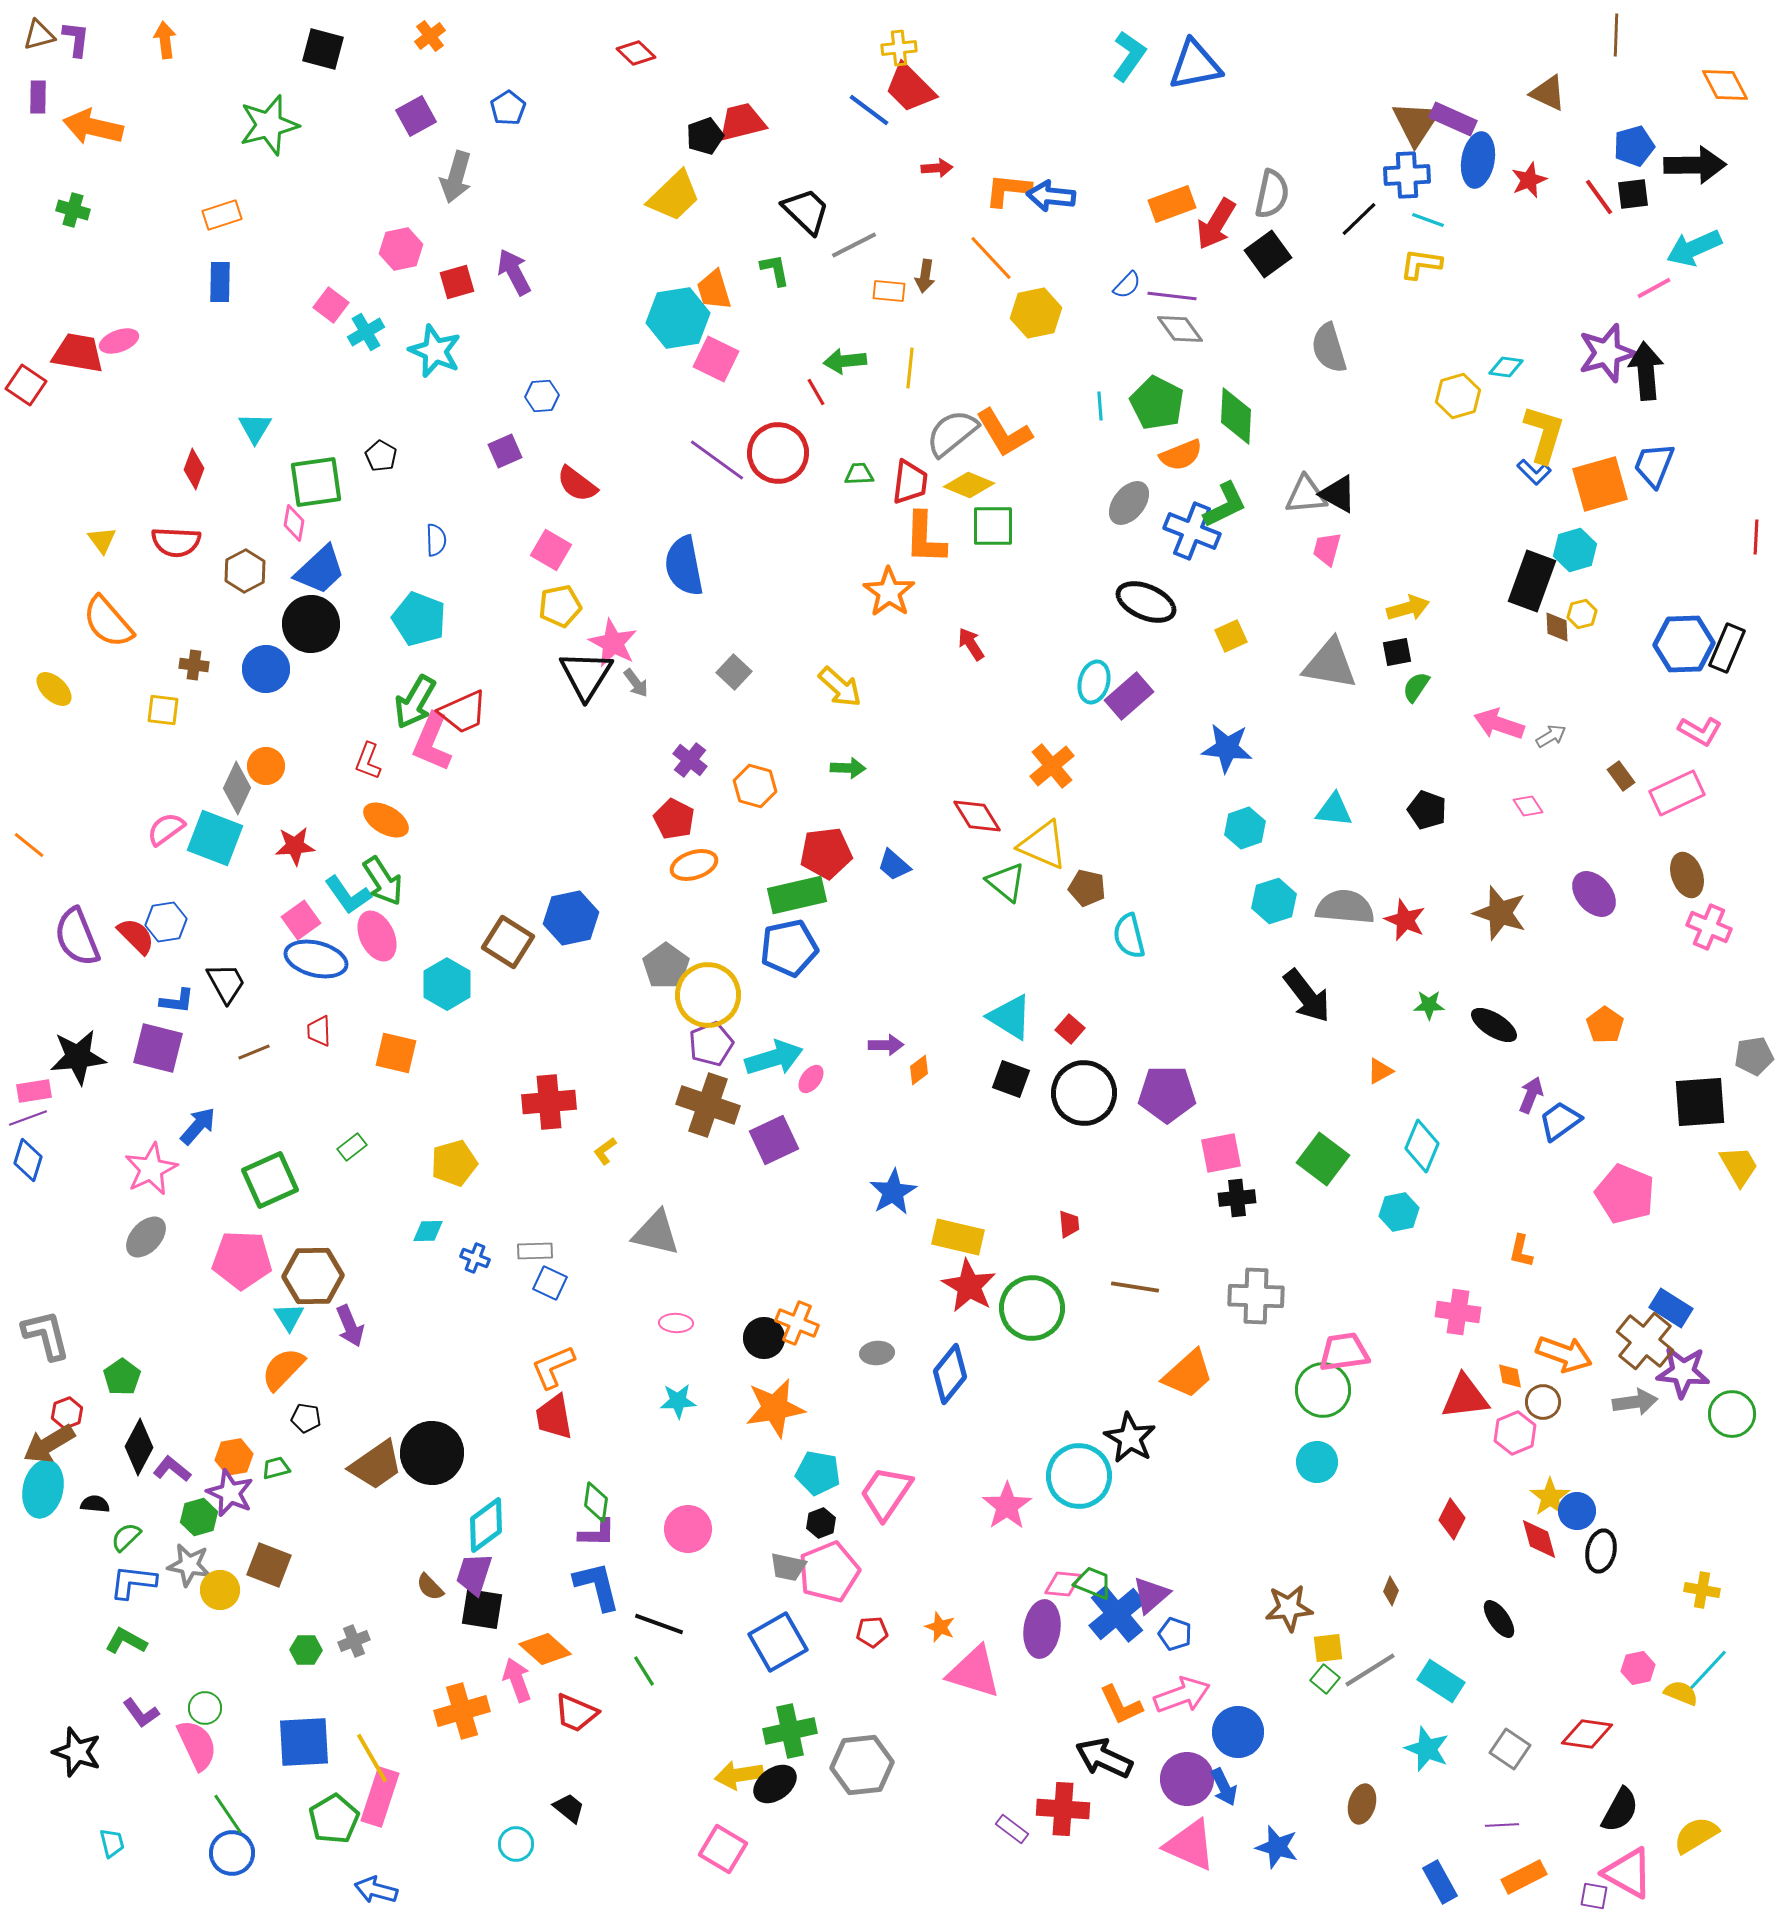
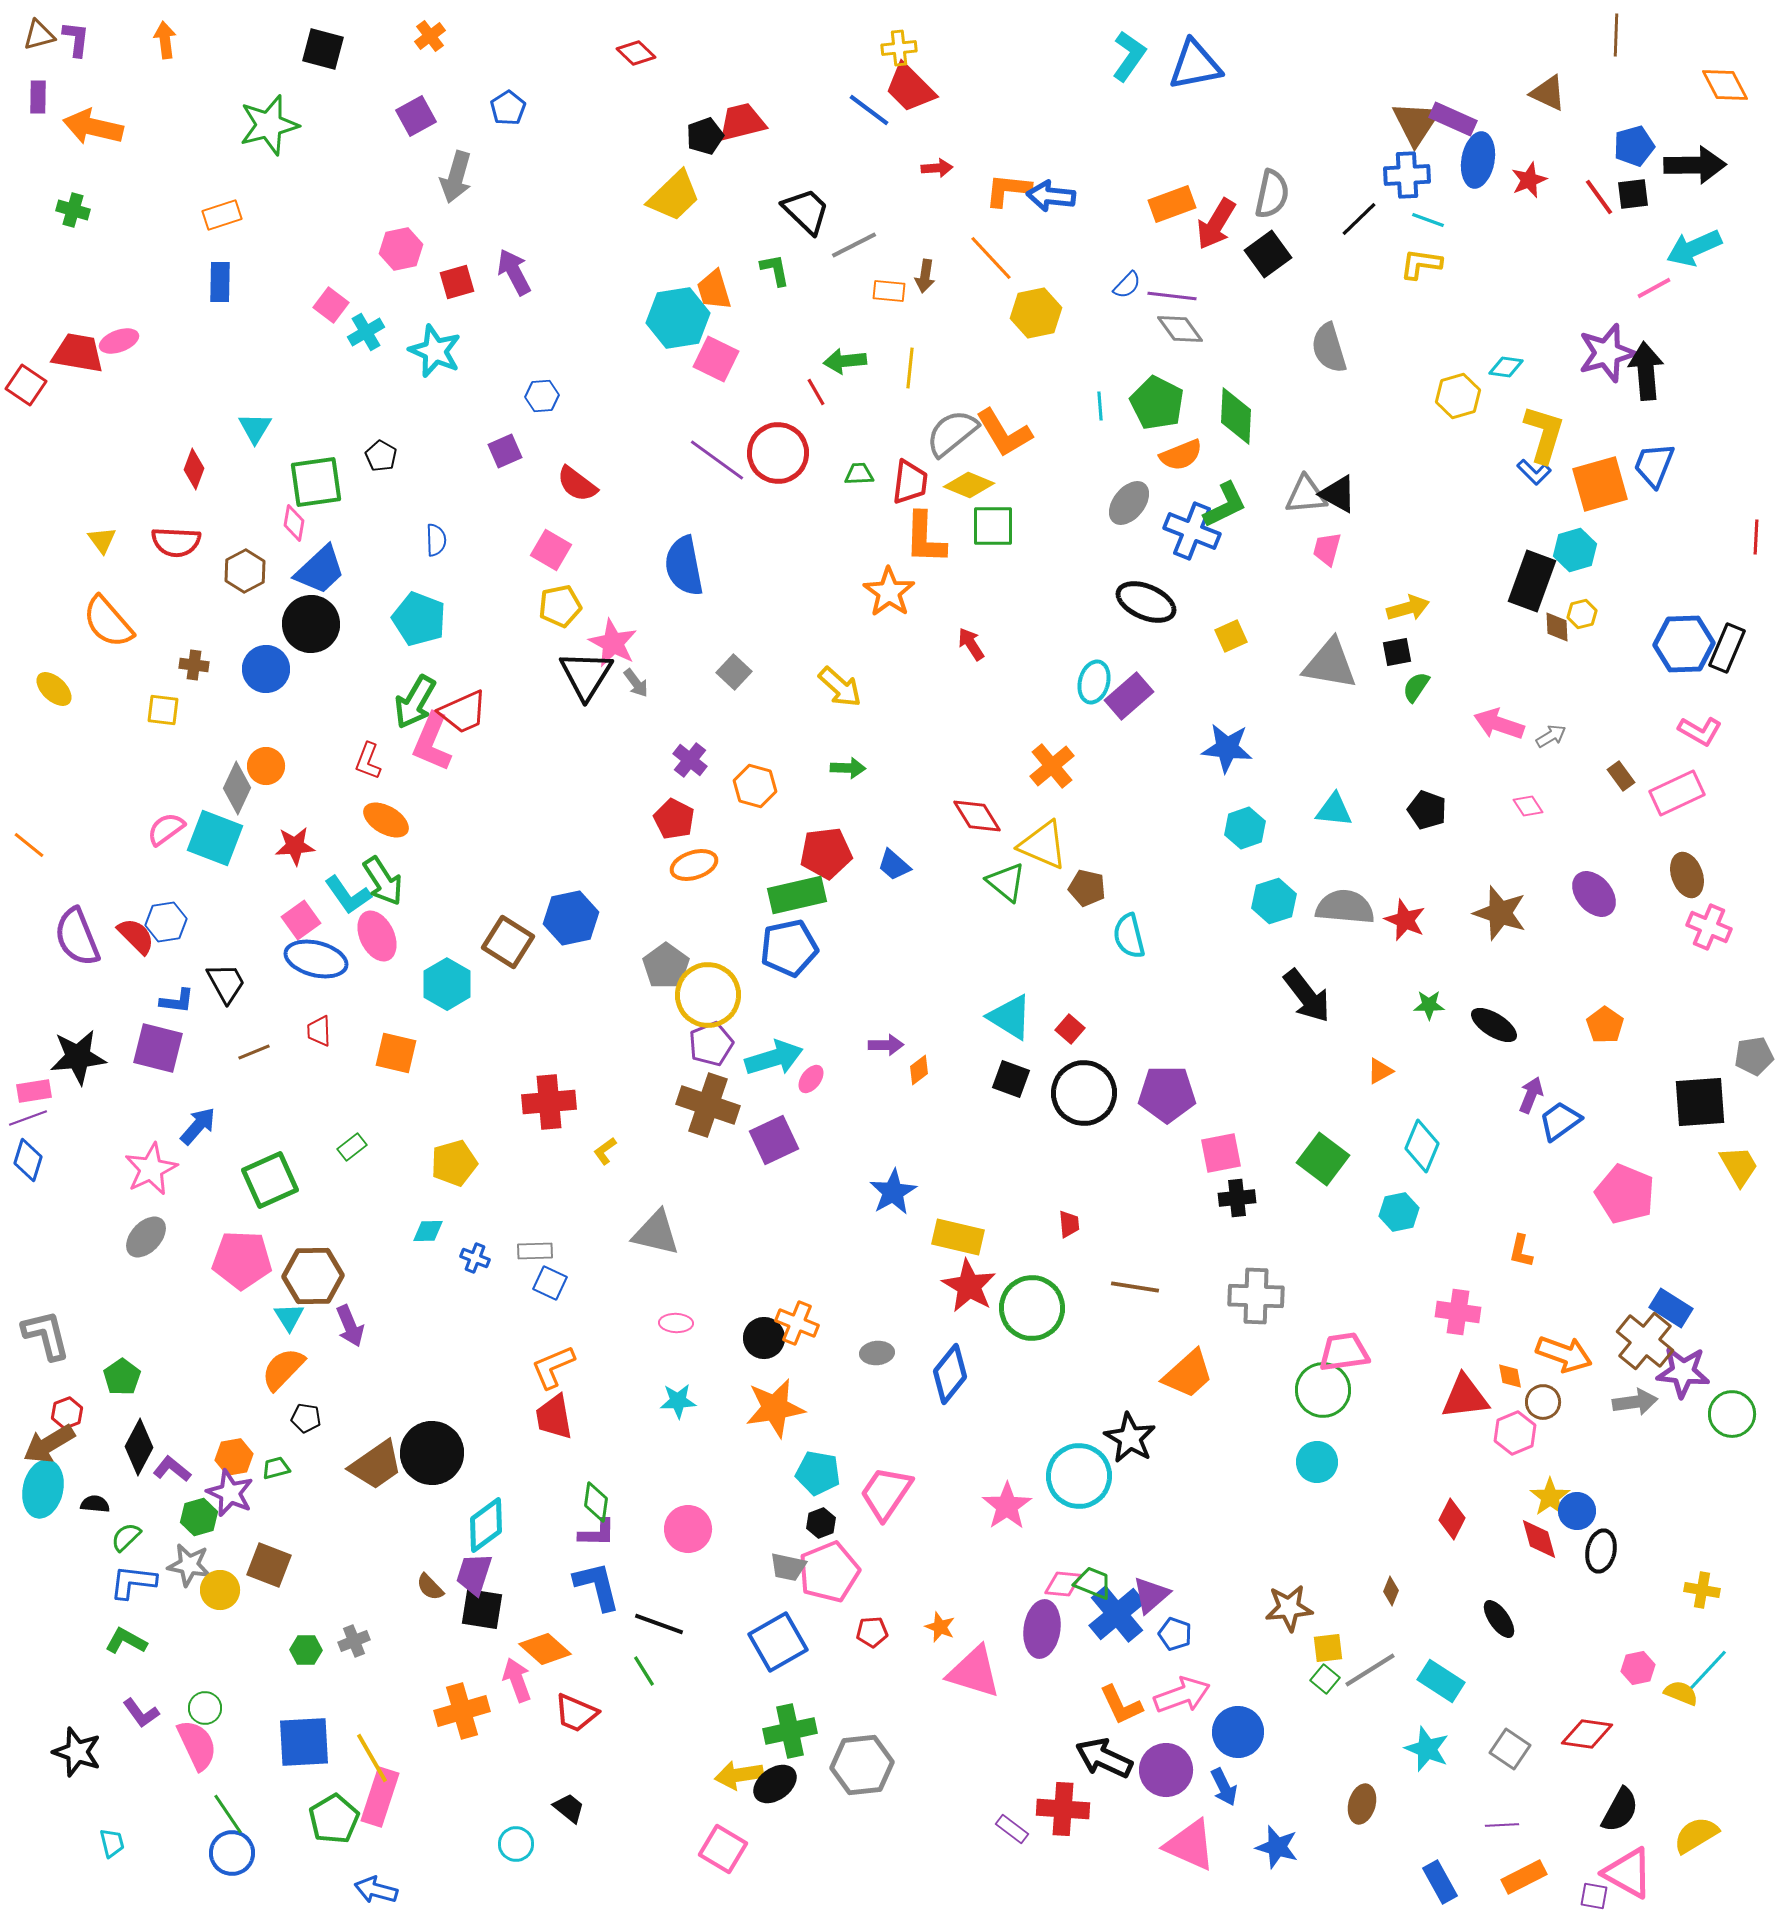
purple circle at (1187, 1779): moved 21 px left, 9 px up
